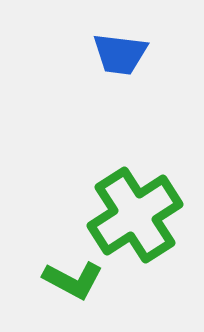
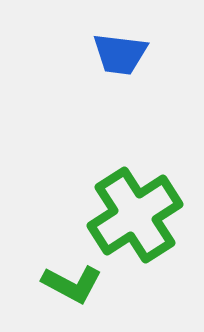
green L-shape: moved 1 px left, 4 px down
